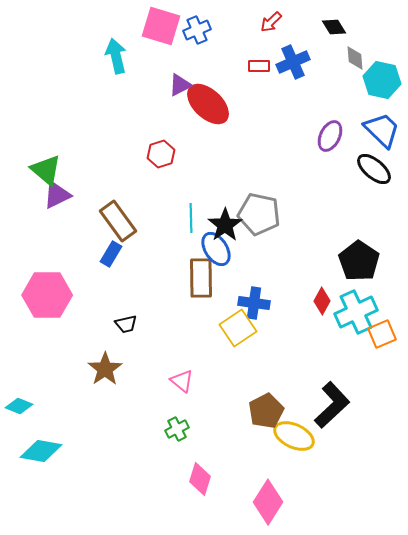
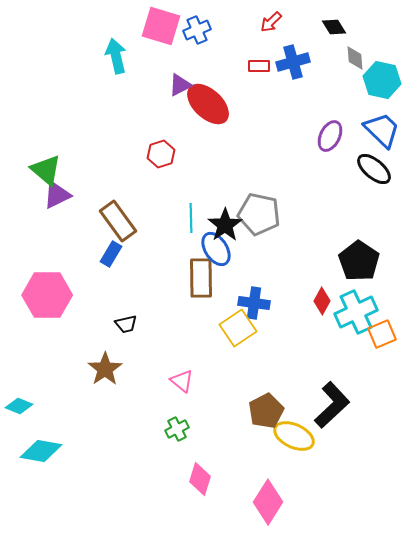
blue cross at (293, 62): rotated 8 degrees clockwise
